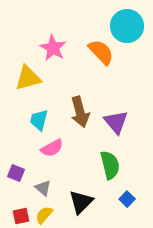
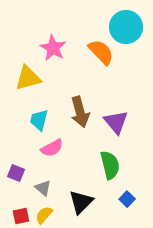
cyan circle: moved 1 px left, 1 px down
